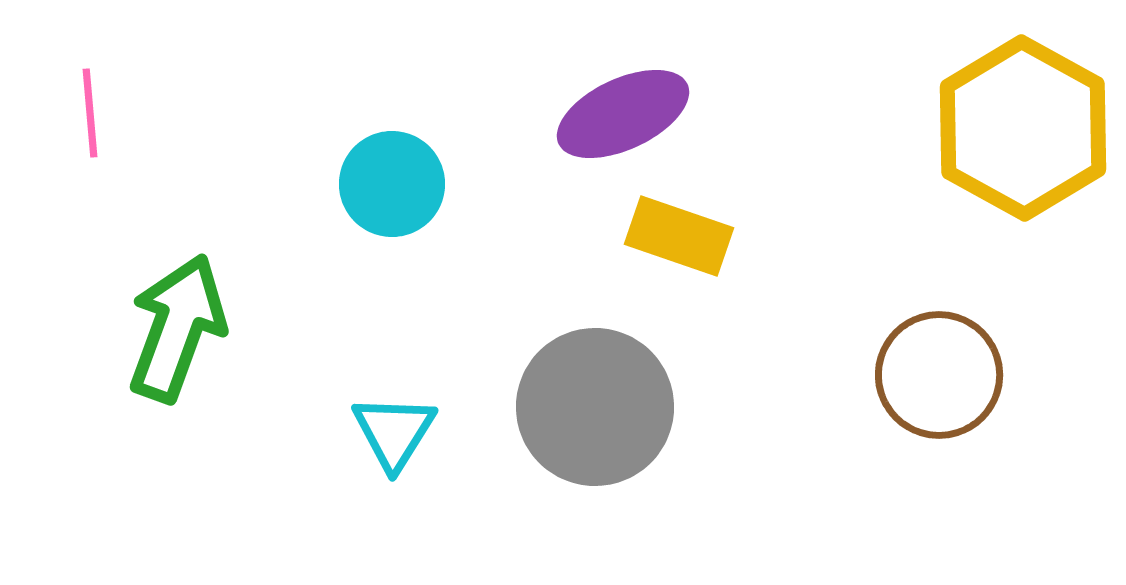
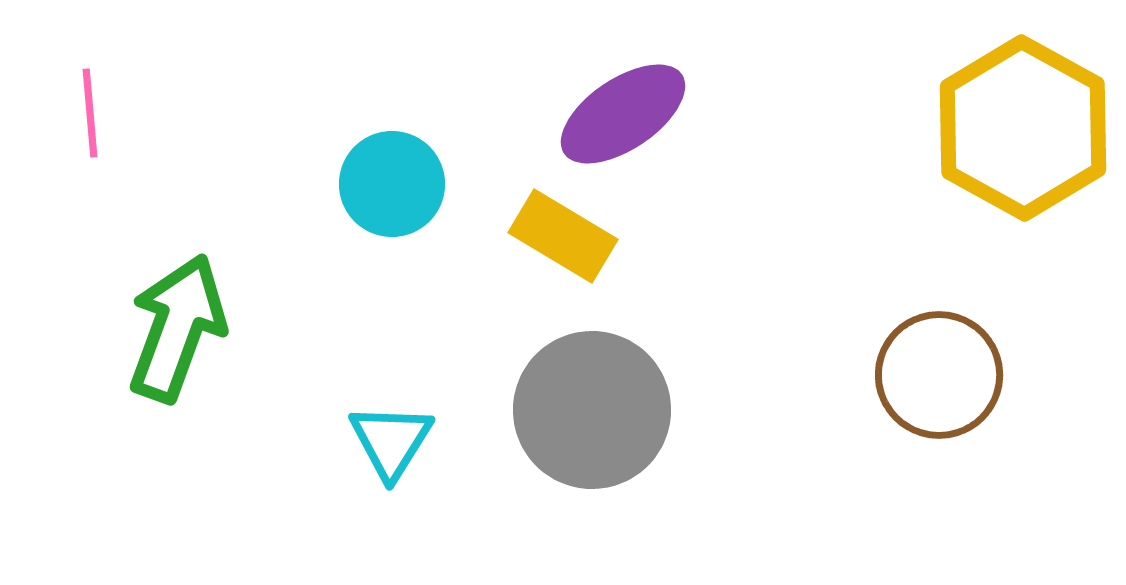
purple ellipse: rotated 9 degrees counterclockwise
yellow rectangle: moved 116 px left; rotated 12 degrees clockwise
gray circle: moved 3 px left, 3 px down
cyan triangle: moved 3 px left, 9 px down
